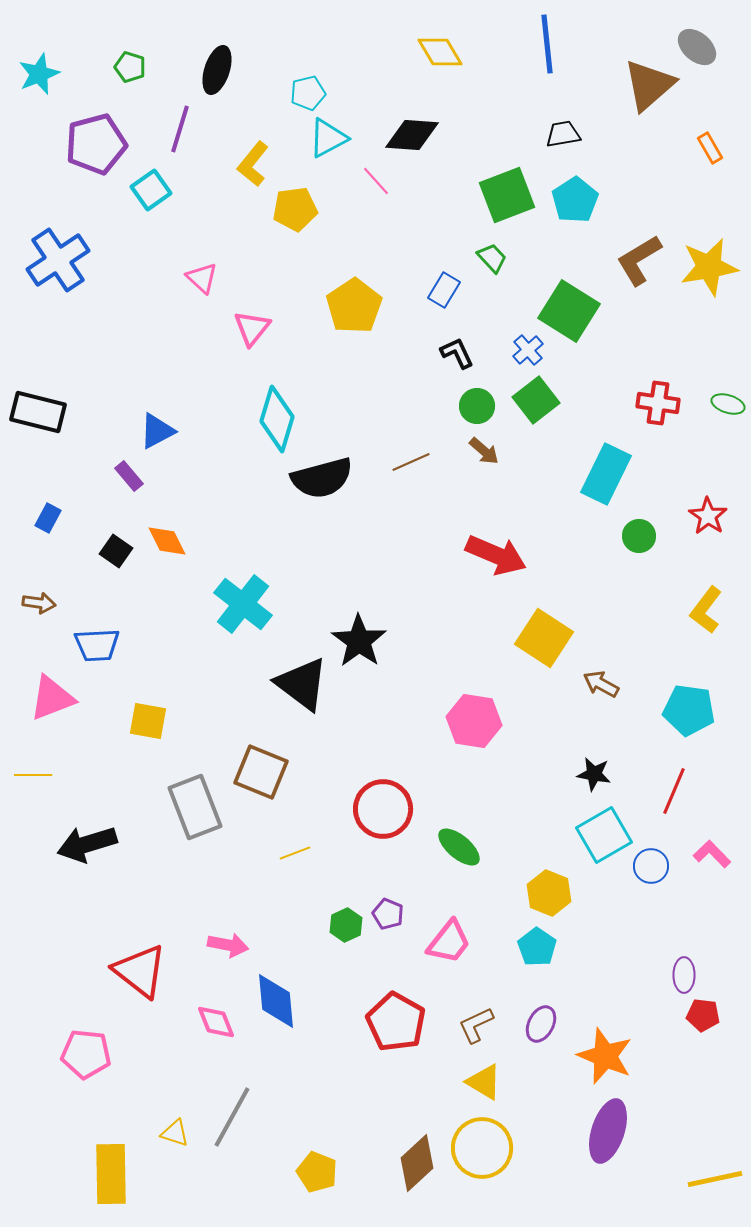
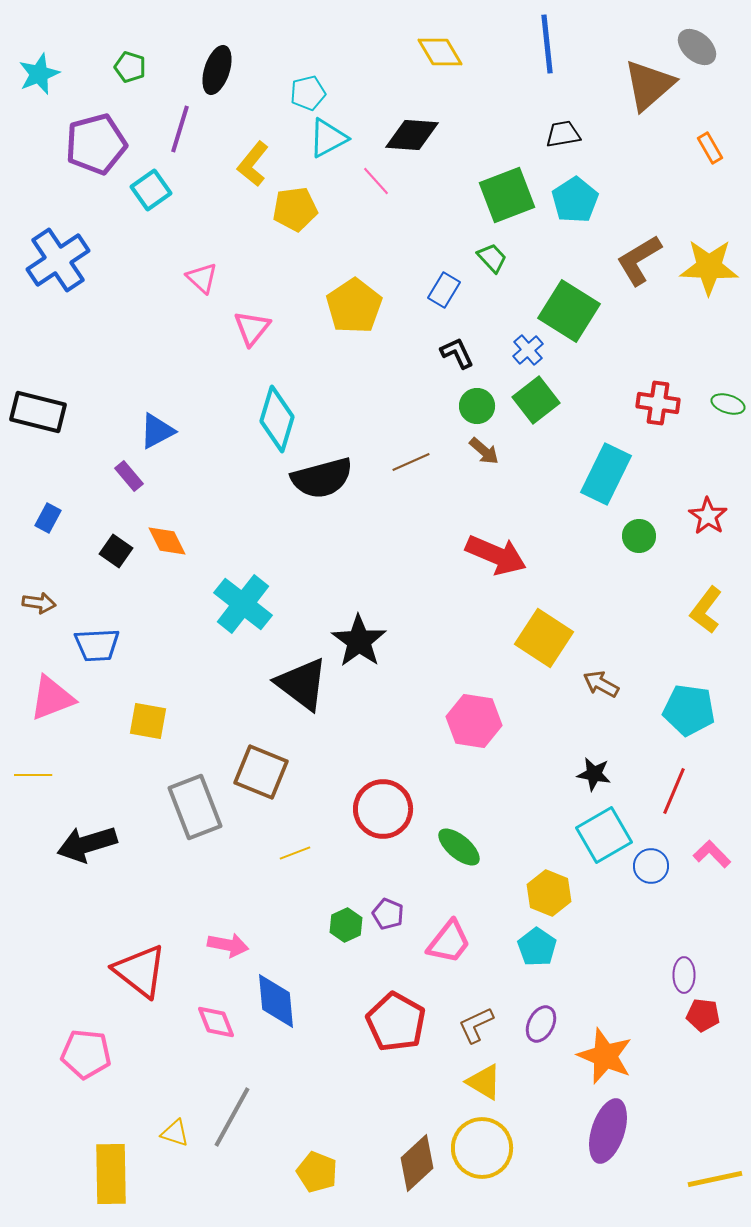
yellow star at (709, 267): rotated 12 degrees clockwise
